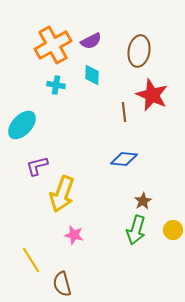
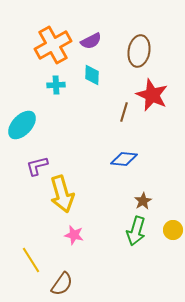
cyan cross: rotated 12 degrees counterclockwise
brown line: rotated 24 degrees clockwise
yellow arrow: rotated 36 degrees counterclockwise
green arrow: moved 1 px down
brown semicircle: rotated 130 degrees counterclockwise
